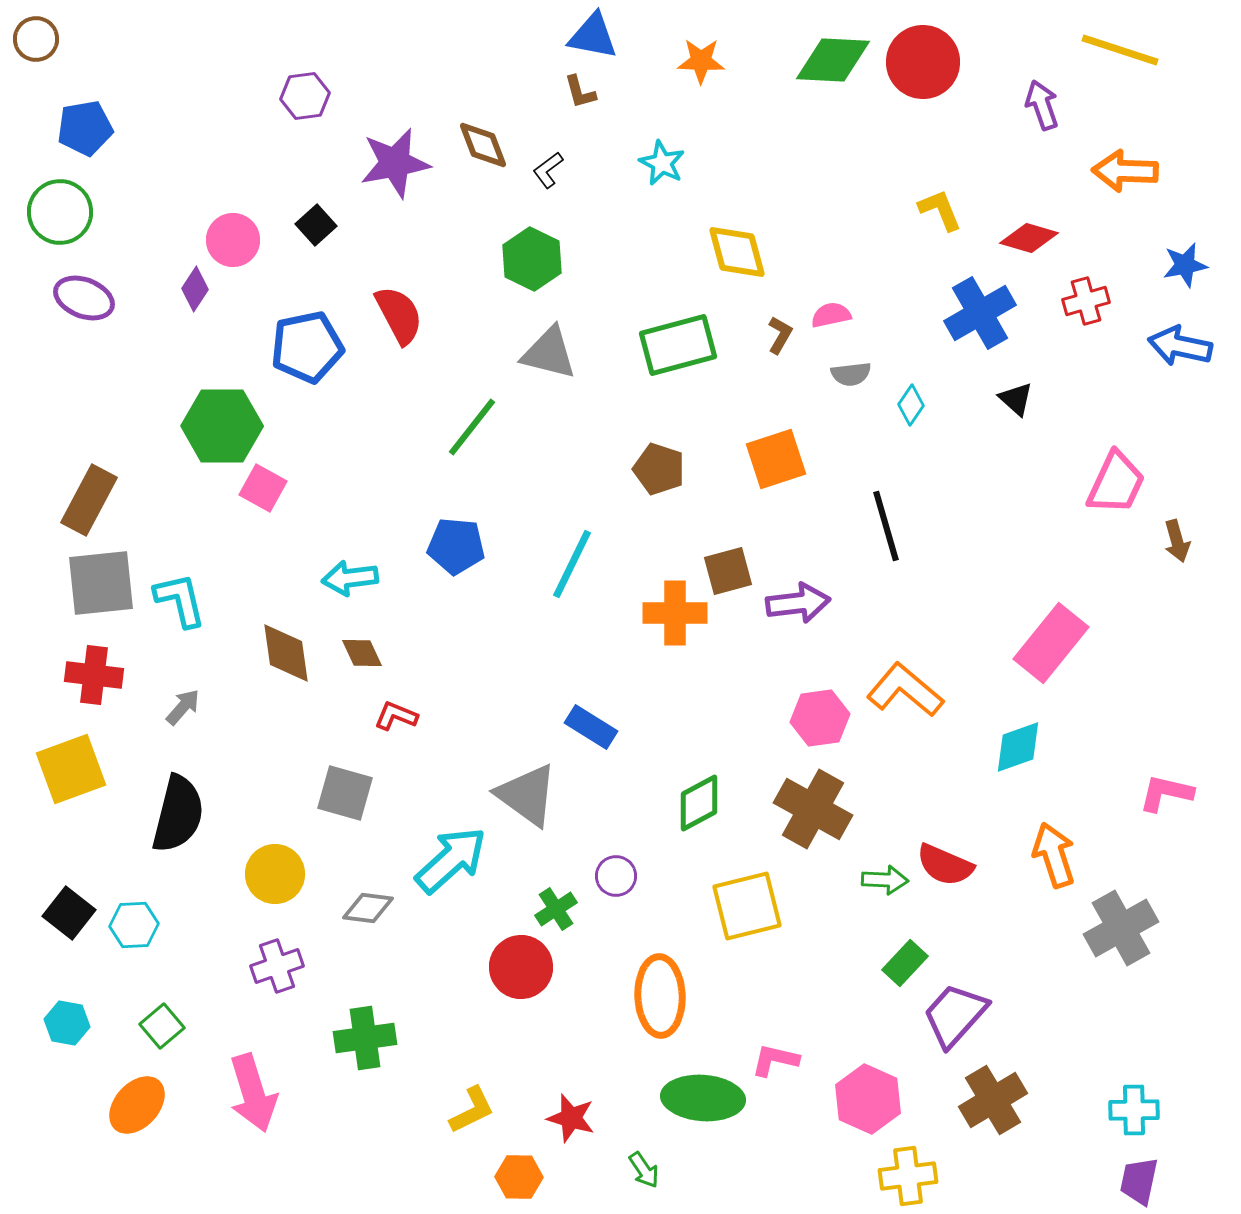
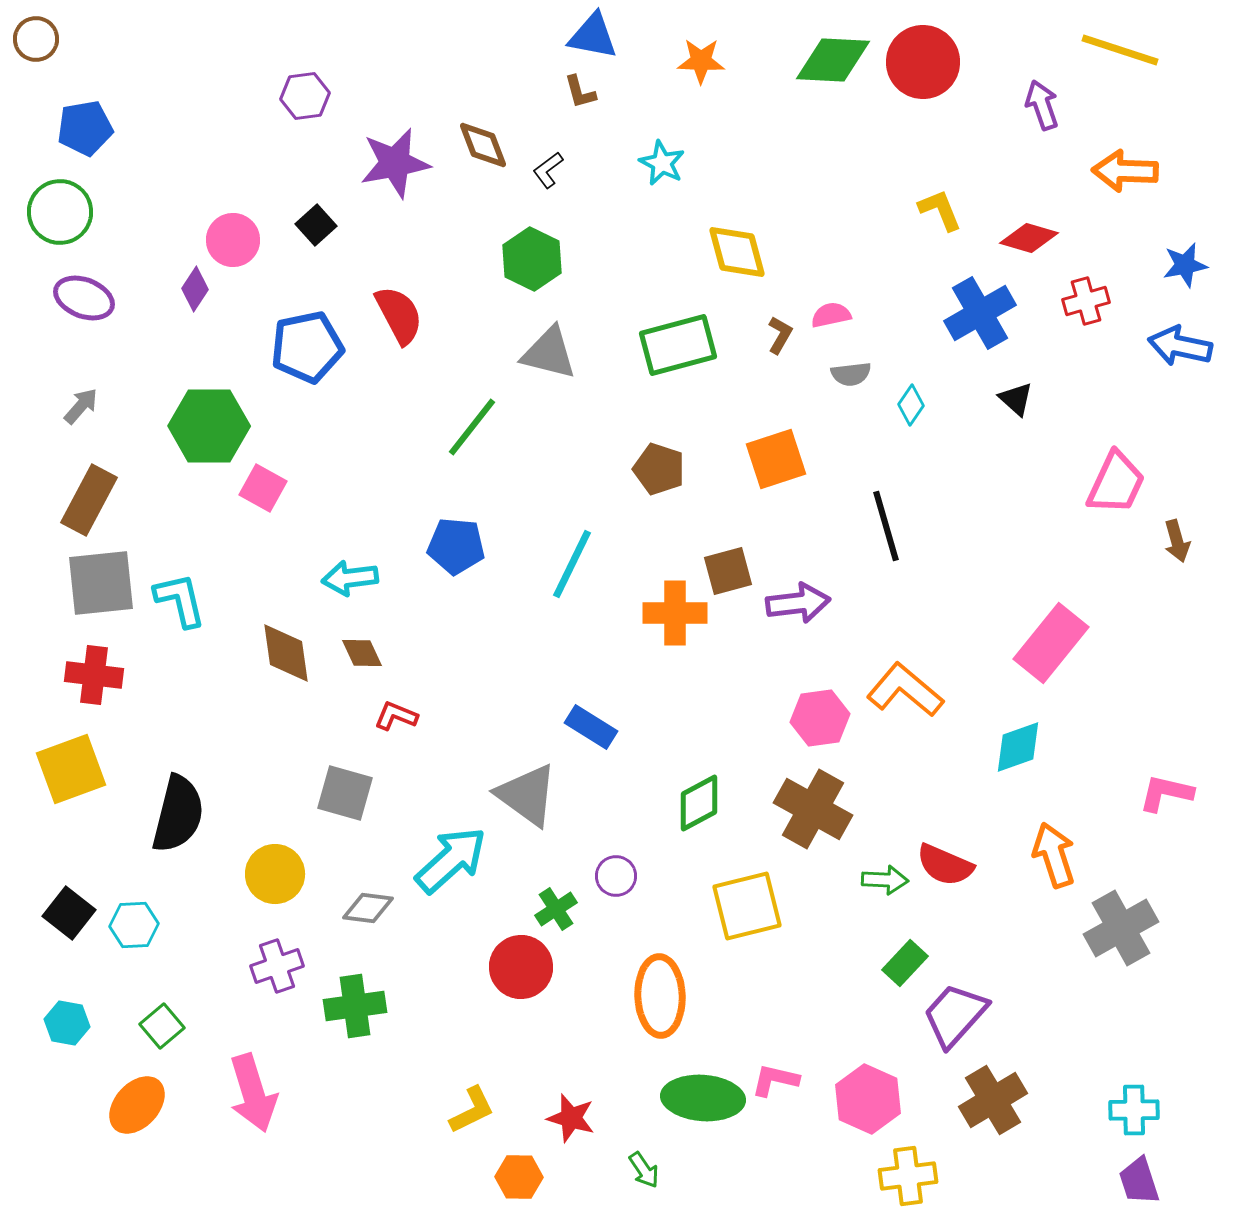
green hexagon at (222, 426): moved 13 px left
gray arrow at (183, 707): moved 102 px left, 301 px up
green cross at (365, 1038): moved 10 px left, 32 px up
pink L-shape at (775, 1060): moved 20 px down
purple trapezoid at (1139, 1181): rotated 30 degrees counterclockwise
